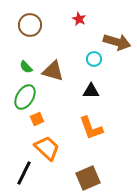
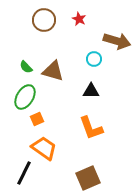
brown circle: moved 14 px right, 5 px up
brown arrow: moved 1 px up
orange trapezoid: moved 3 px left; rotated 8 degrees counterclockwise
